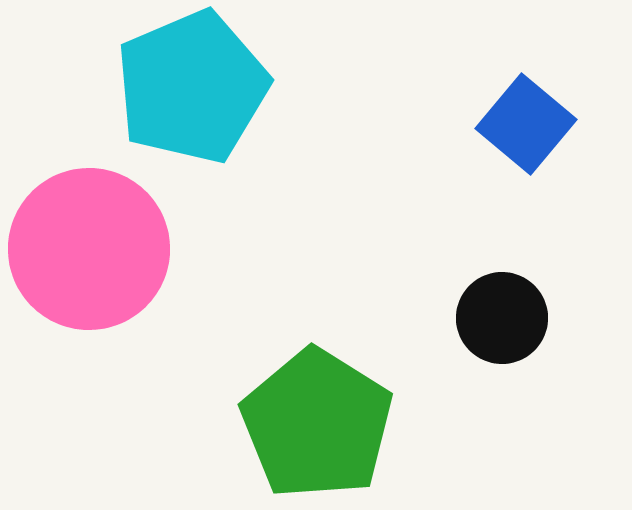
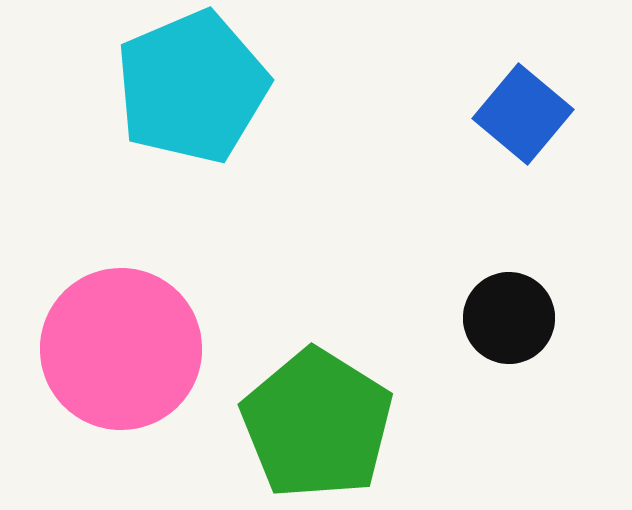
blue square: moved 3 px left, 10 px up
pink circle: moved 32 px right, 100 px down
black circle: moved 7 px right
